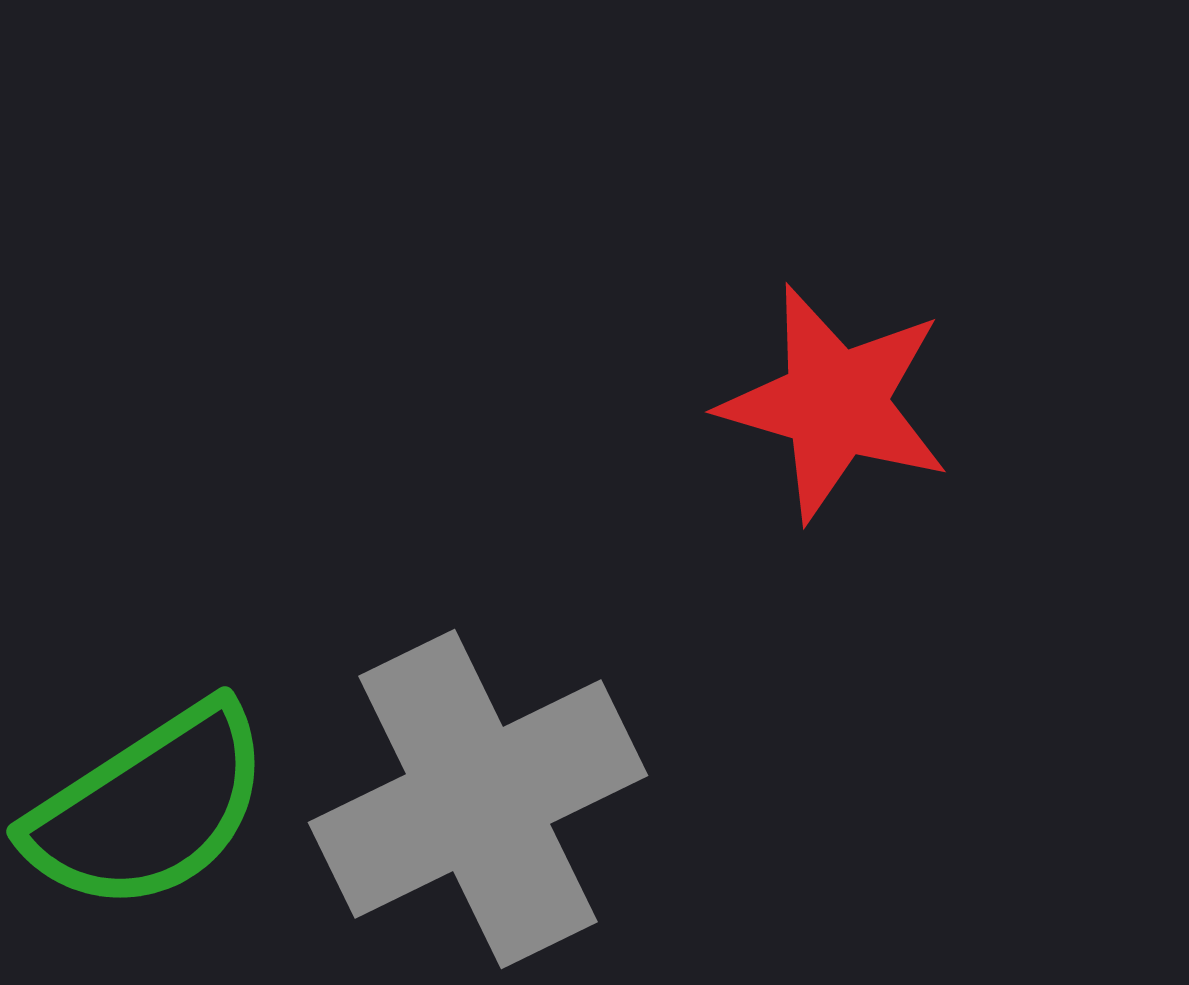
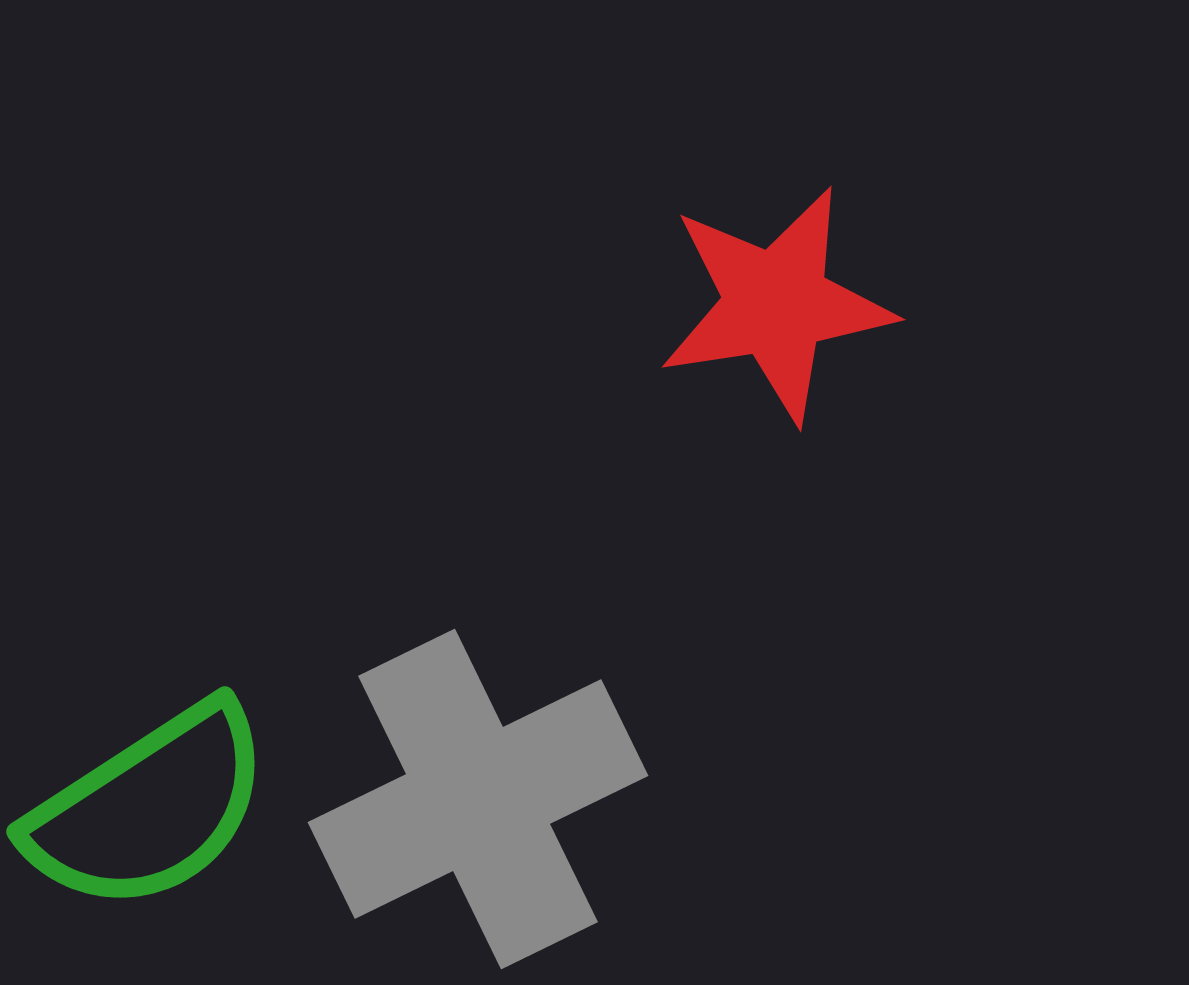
red star: moved 59 px left, 99 px up; rotated 25 degrees counterclockwise
